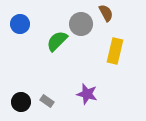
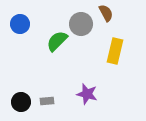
gray rectangle: rotated 40 degrees counterclockwise
